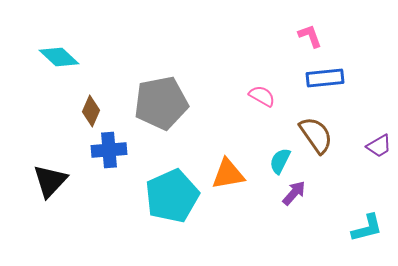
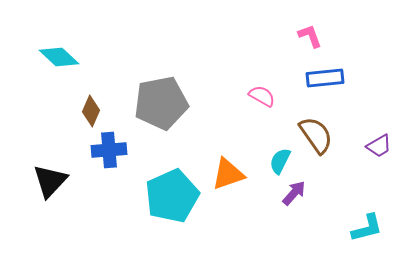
orange triangle: rotated 9 degrees counterclockwise
